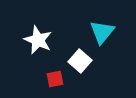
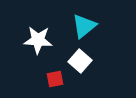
cyan triangle: moved 18 px left, 6 px up; rotated 12 degrees clockwise
white star: rotated 20 degrees counterclockwise
